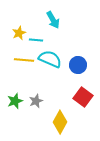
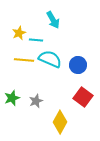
green star: moved 3 px left, 3 px up
